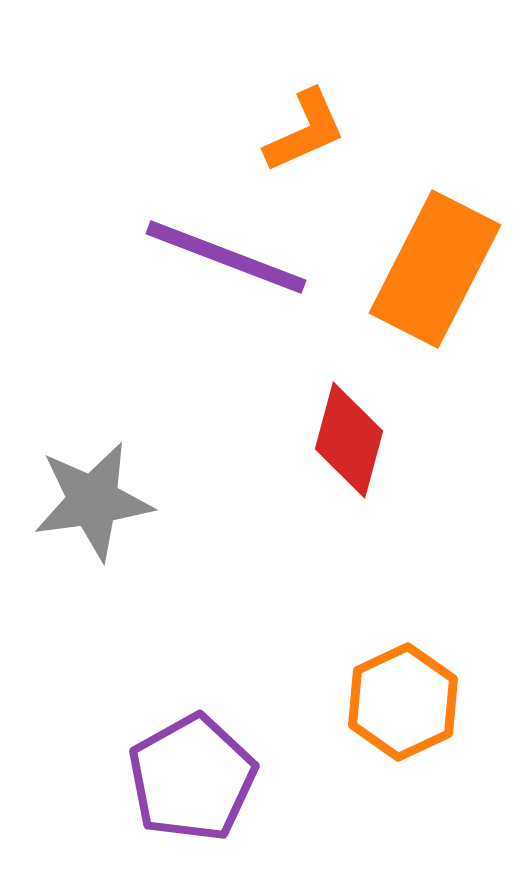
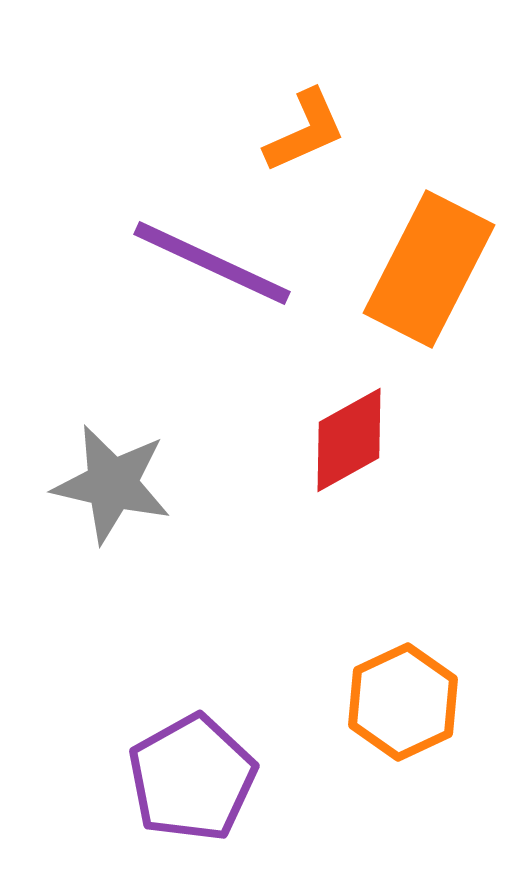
purple line: moved 14 px left, 6 px down; rotated 4 degrees clockwise
orange rectangle: moved 6 px left
red diamond: rotated 46 degrees clockwise
gray star: moved 19 px right, 17 px up; rotated 21 degrees clockwise
